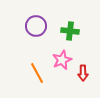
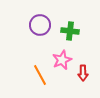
purple circle: moved 4 px right, 1 px up
orange line: moved 3 px right, 2 px down
